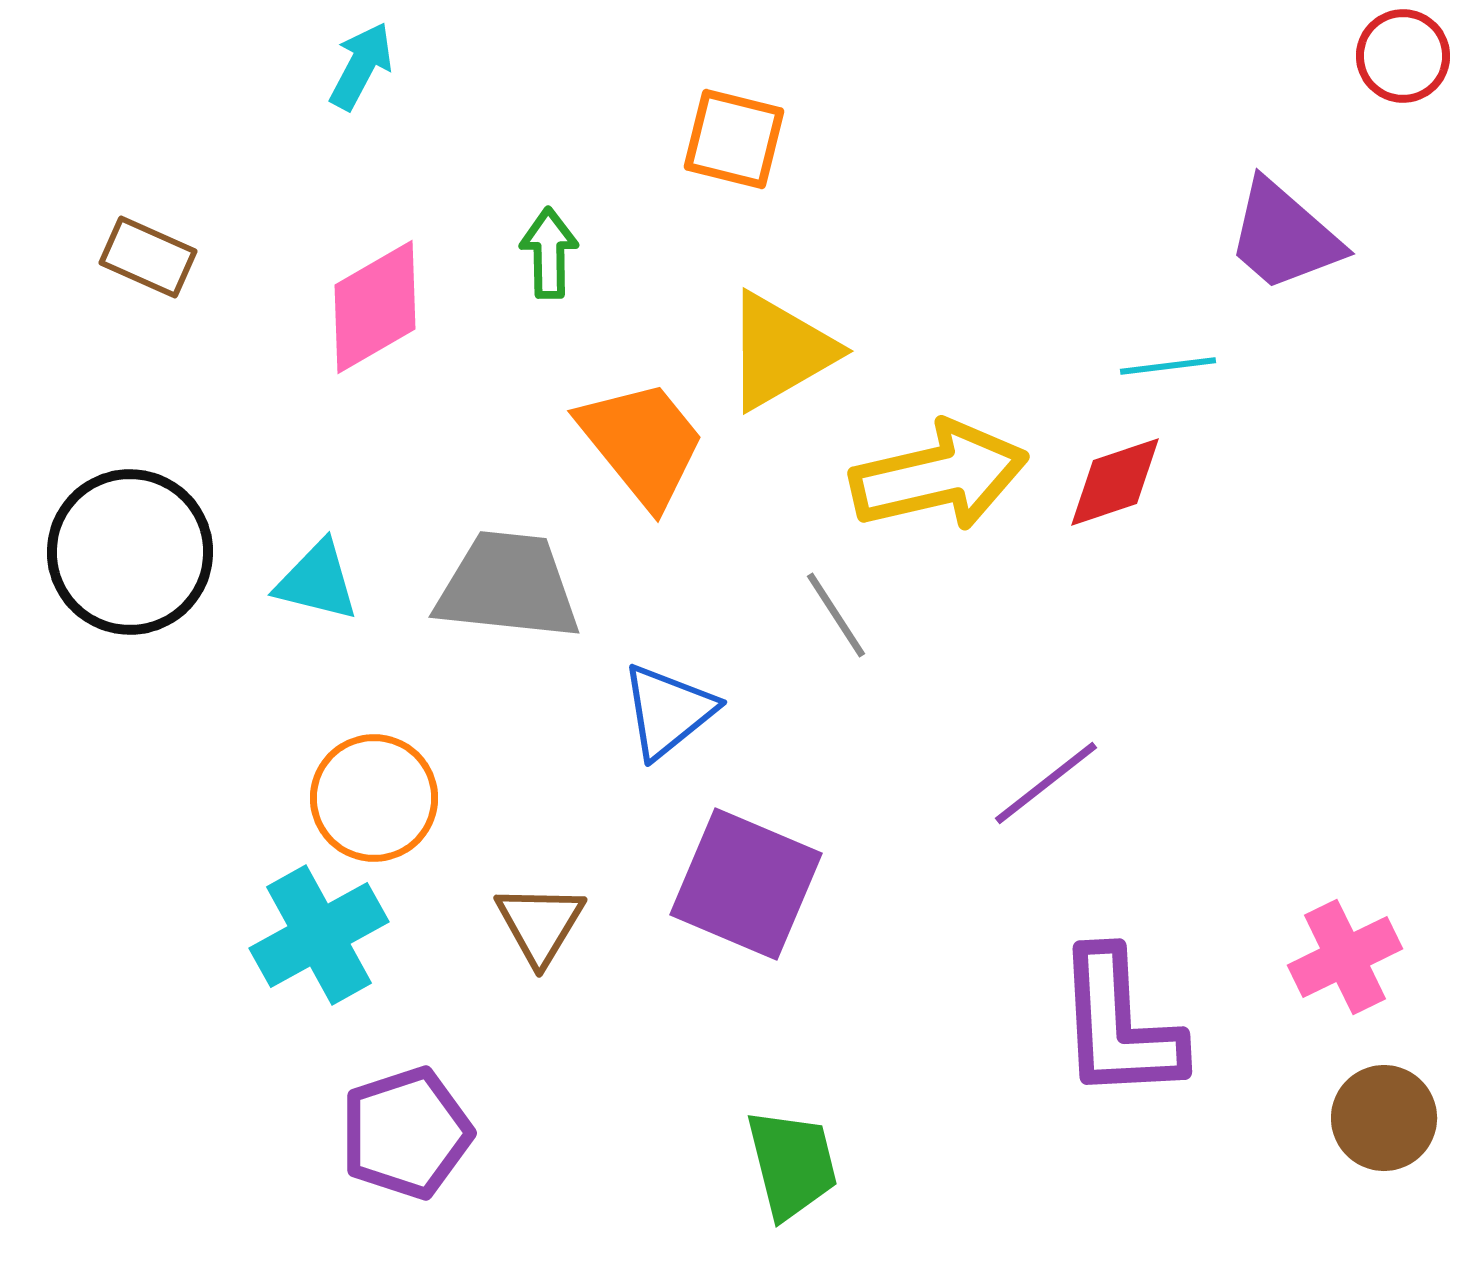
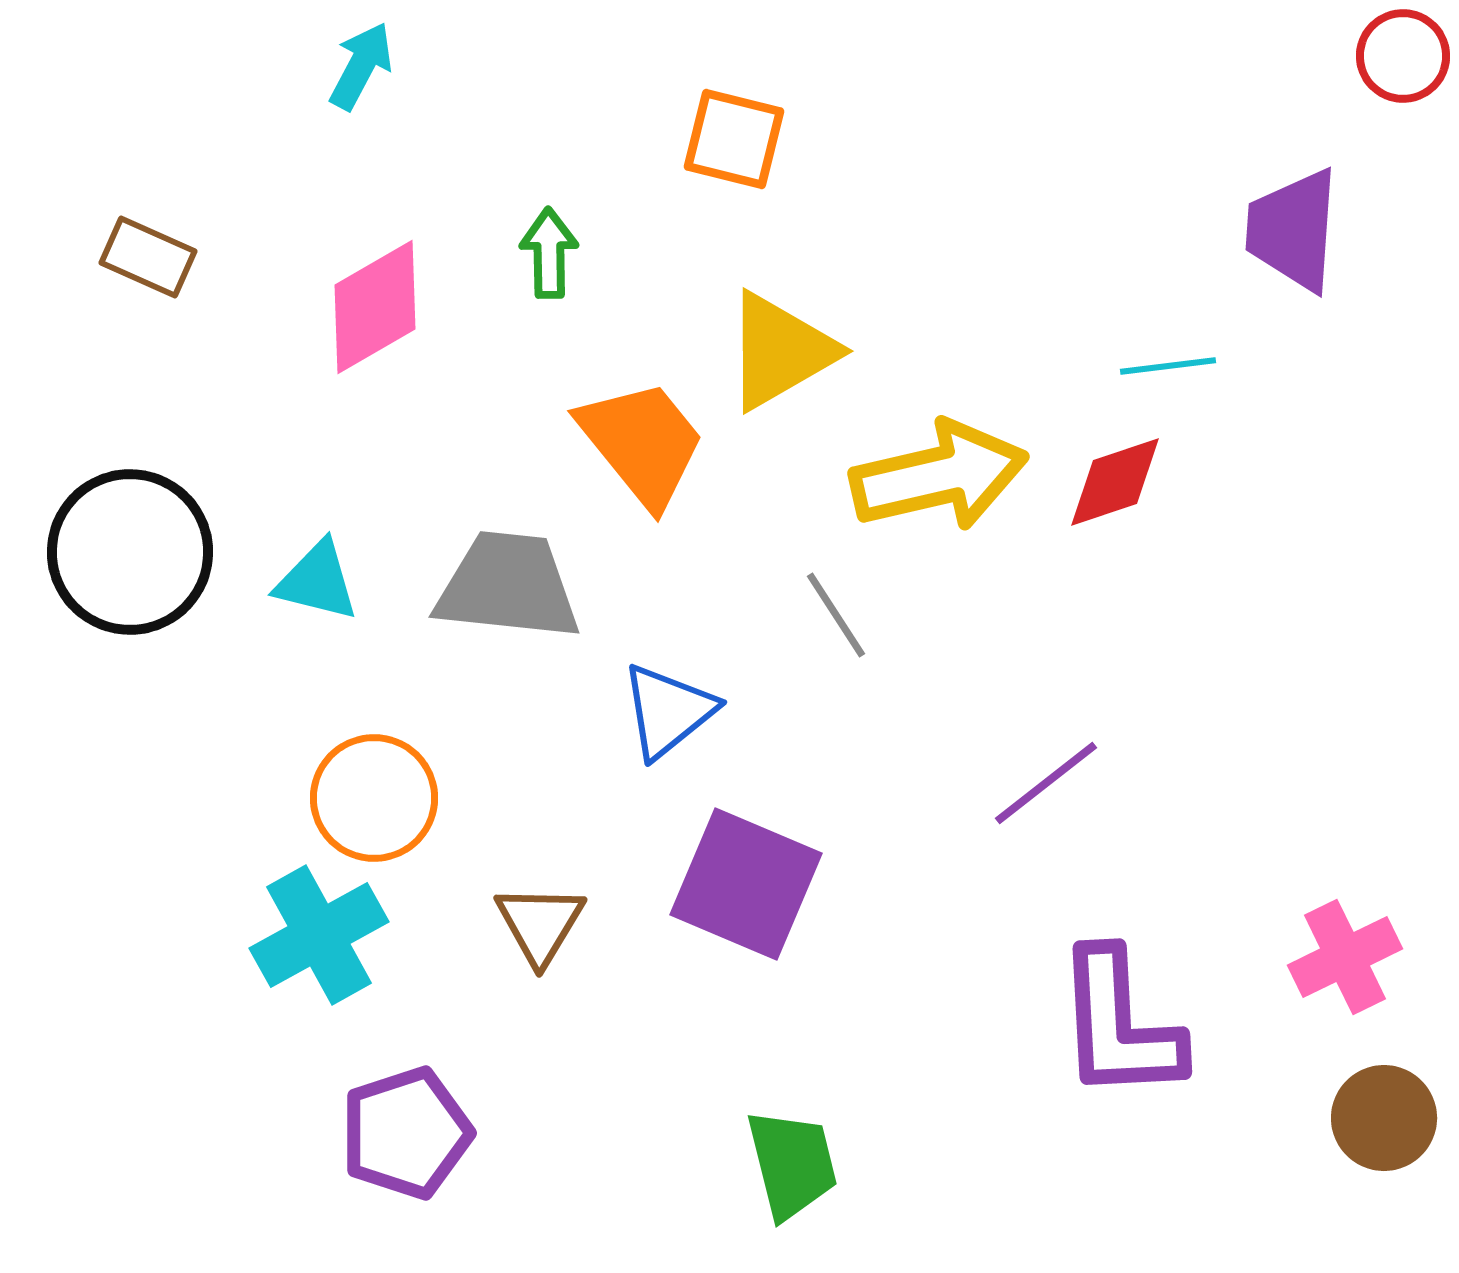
purple trapezoid: moved 9 px right, 6 px up; rotated 53 degrees clockwise
